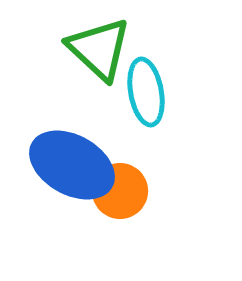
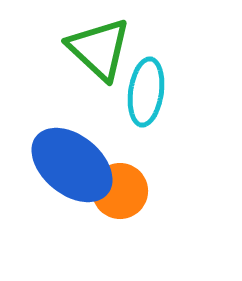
cyan ellipse: rotated 18 degrees clockwise
blue ellipse: rotated 10 degrees clockwise
